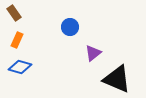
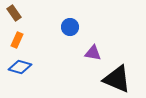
purple triangle: rotated 48 degrees clockwise
